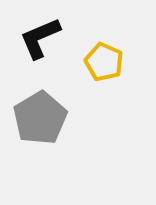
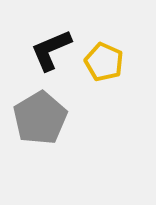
black L-shape: moved 11 px right, 12 px down
